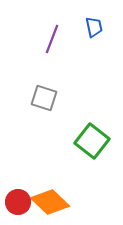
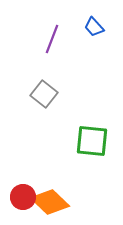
blue trapezoid: rotated 150 degrees clockwise
gray square: moved 4 px up; rotated 20 degrees clockwise
green square: rotated 32 degrees counterclockwise
red circle: moved 5 px right, 5 px up
